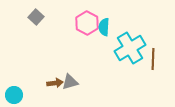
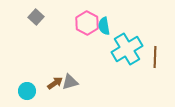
cyan semicircle: moved 1 px up; rotated 12 degrees counterclockwise
cyan cross: moved 3 px left, 1 px down
brown line: moved 2 px right, 2 px up
brown arrow: rotated 28 degrees counterclockwise
cyan circle: moved 13 px right, 4 px up
